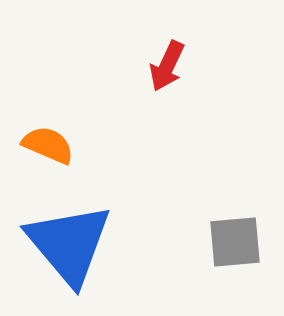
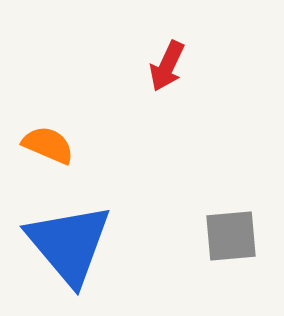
gray square: moved 4 px left, 6 px up
